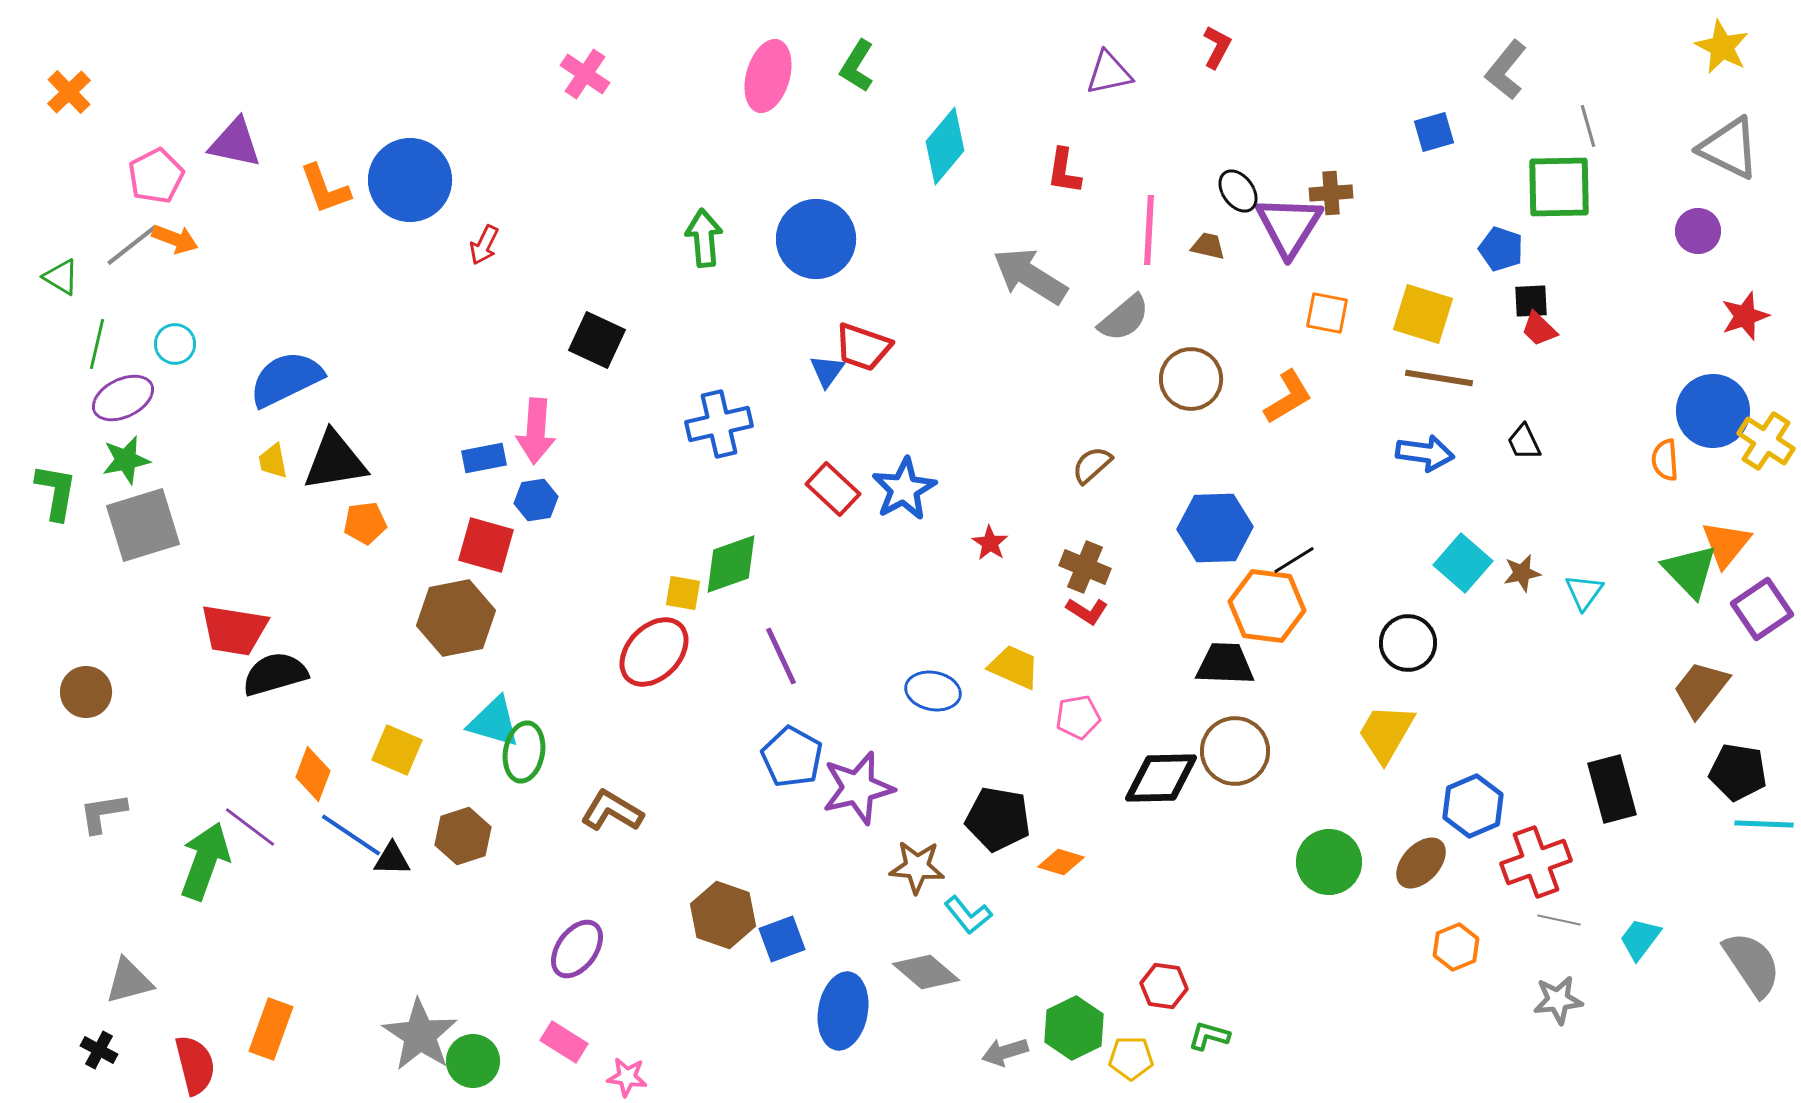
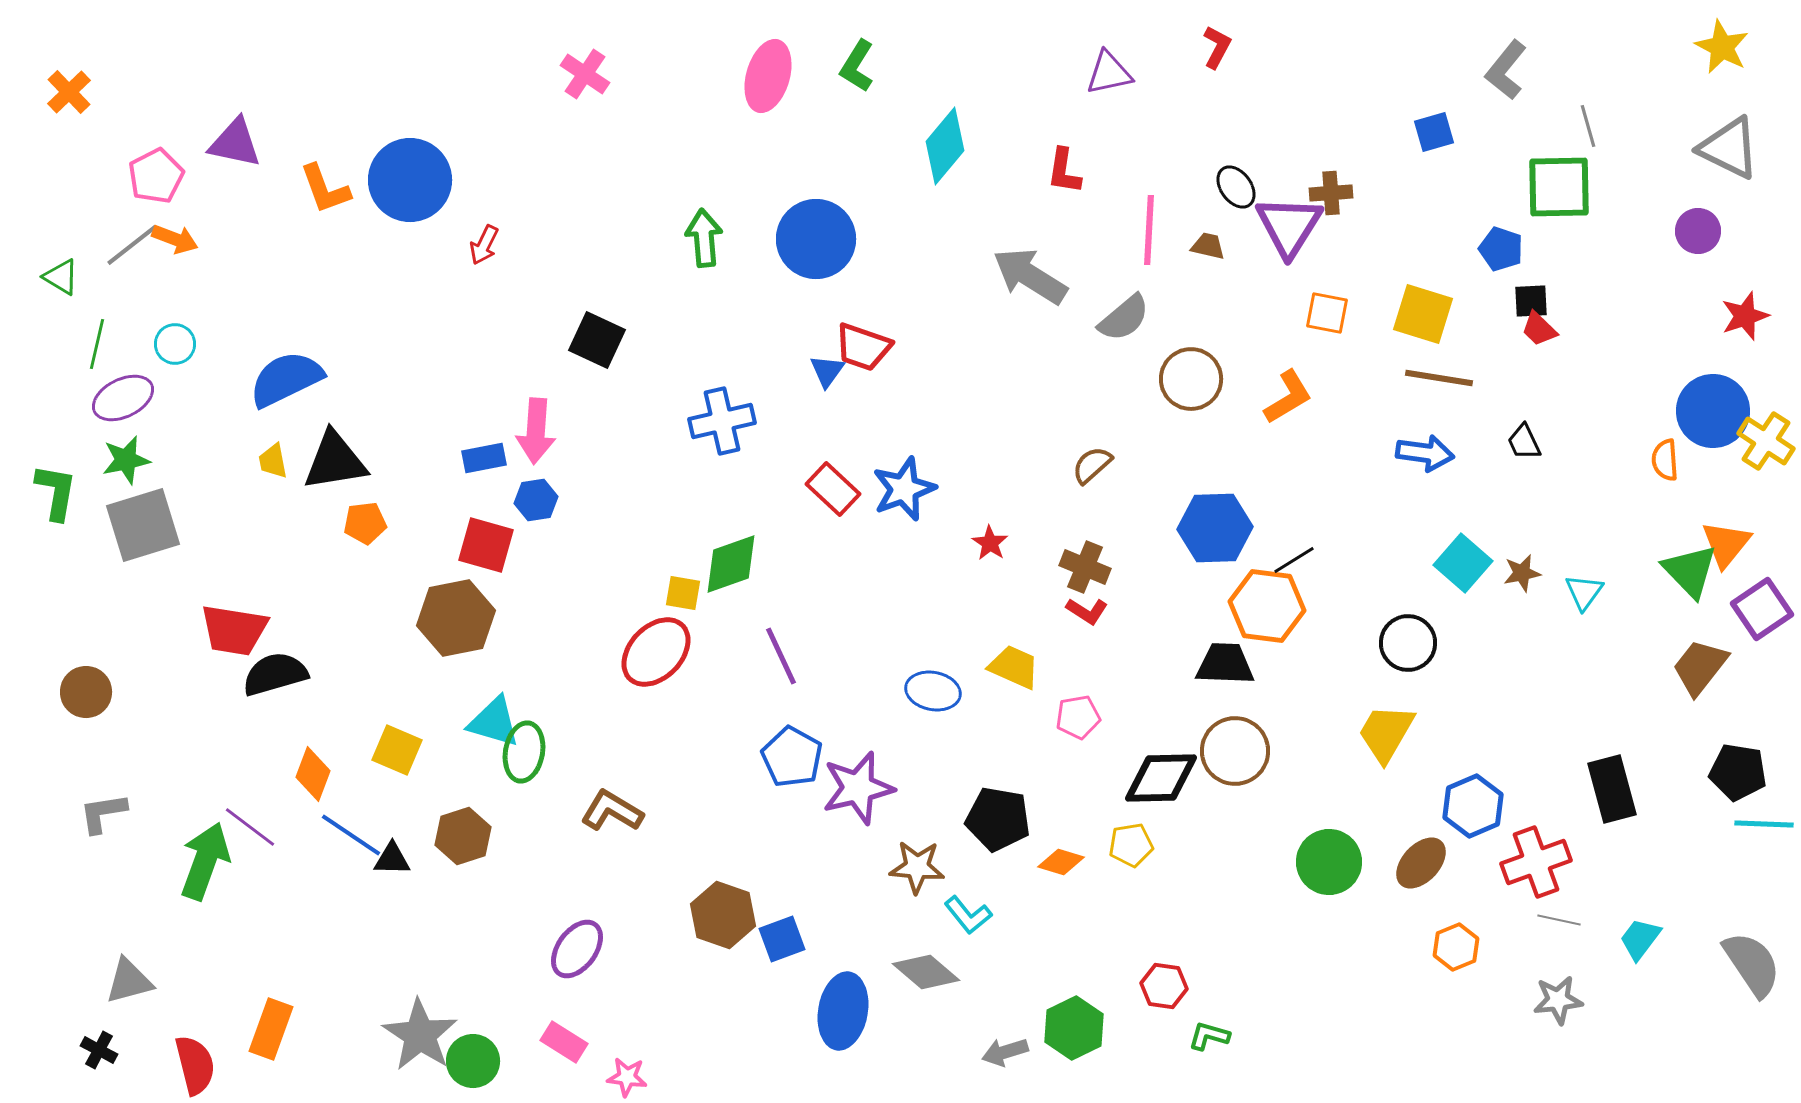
black ellipse at (1238, 191): moved 2 px left, 4 px up
blue cross at (719, 424): moved 3 px right, 3 px up
blue star at (904, 489): rotated 8 degrees clockwise
red ellipse at (654, 652): moved 2 px right
brown trapezoid at (1701, 689): moved 1 px left, 22 px up
yellow pentagon at (1131, 1058): moved 213 px up; rotated 9 degrees counterclockwise
